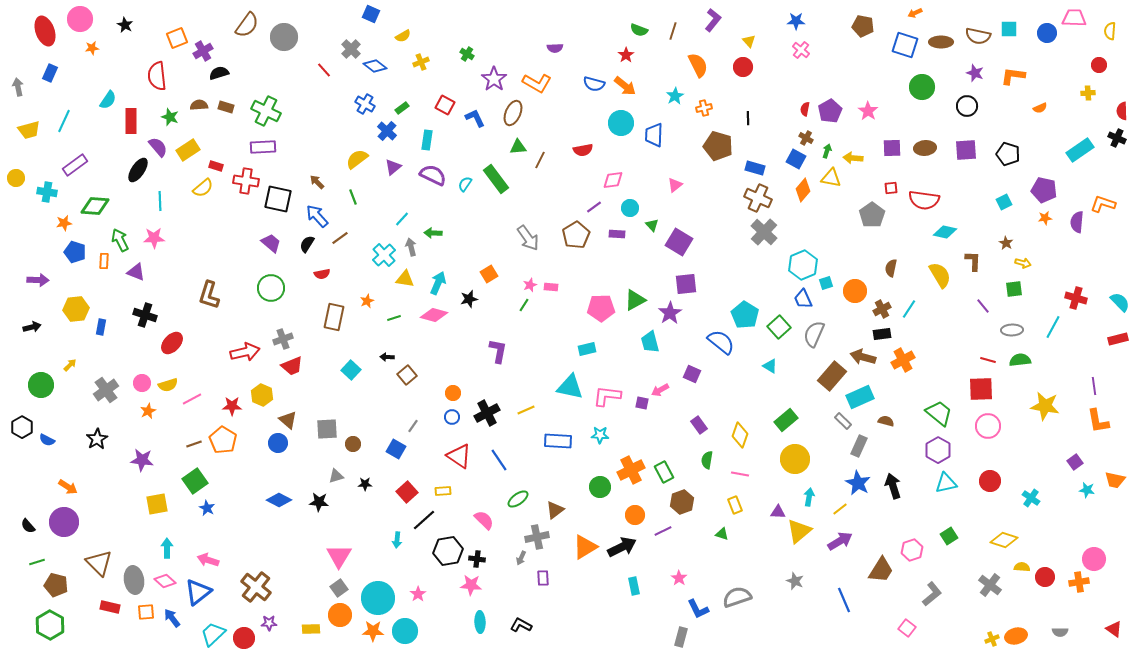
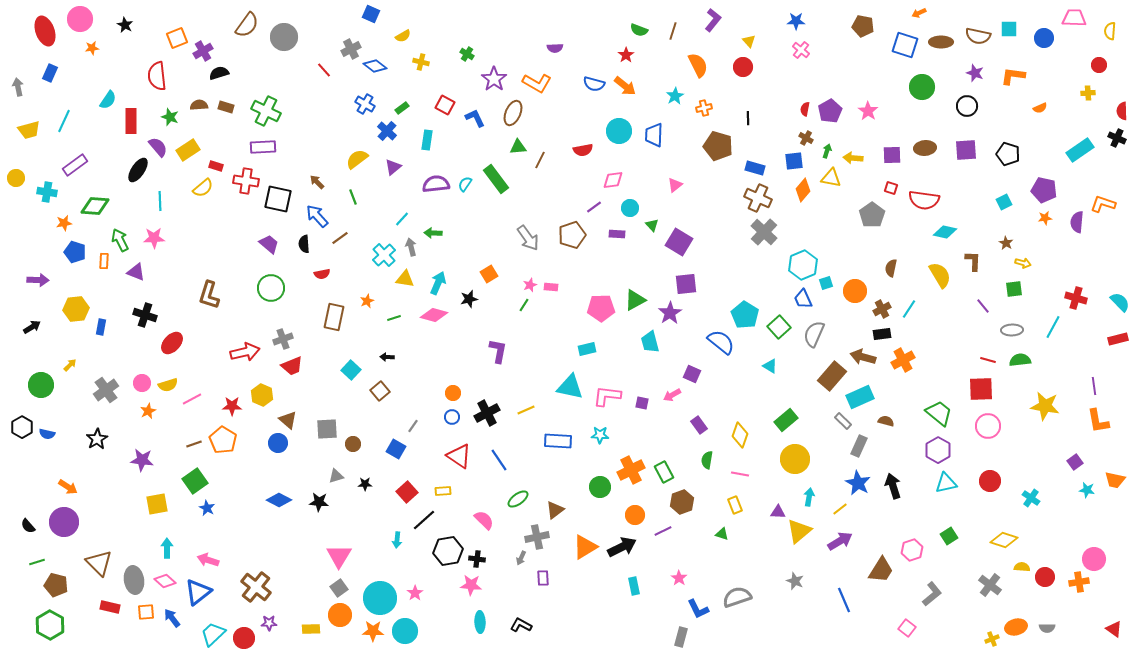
orange arrow at (915, 13): moved 4 px right
blue circle at (1047, 33): moved 3 px left, 5 px down
gray cross at (351, 49): rotated 18 degrees clockwise
yellow cross at (421, 62): rotated 35 degrees clockwise
cyan circle at (621, 123): moved 2 px left, 8 px down
purple square at (892, 148): moved 7 px down
blue square at (796, 159): moved 2 px left, 2 px down; rotated 36 degrees counterclockwise
purple semicircle at (433, 175): moved 3 px right, 9 px down; rotated 32 degrees counterclockwise
red square at (891, 188): rotated 24 degrees clockwise
brown pentagon at (576, 235): moved 4 px left; rotated 12 degrees clockwise
purple trapezoid at (271, 243): moved 2 px left, 1 px down
black semicircle at (307, 244): moved 3 px left; rotated 36 degrees counterclockwise
black arrow at (32, 327): rotated 18 degrees counterclockwise
brown square at (407, 375): moved 27 px left, 16 px down
pink arrow at (660, 390): moved 12 px right, 5 px down
blue semicircle at (47, 440): moved 6 px up; rotated 14 degrees counterclockwise
pink star at (418, 594): moved 3 px left, 1 px up
cyan circle at (378, 598): moved 2 px right
gray semicircle at (1060, 632): moved 13 px left, 4 px up
orange ellipse at (1016, 636): moved 9 px up
